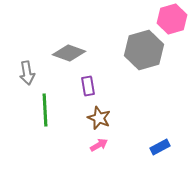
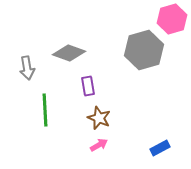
gray arrow: moved 5 px up
blue rectangle: moved 1 px down
